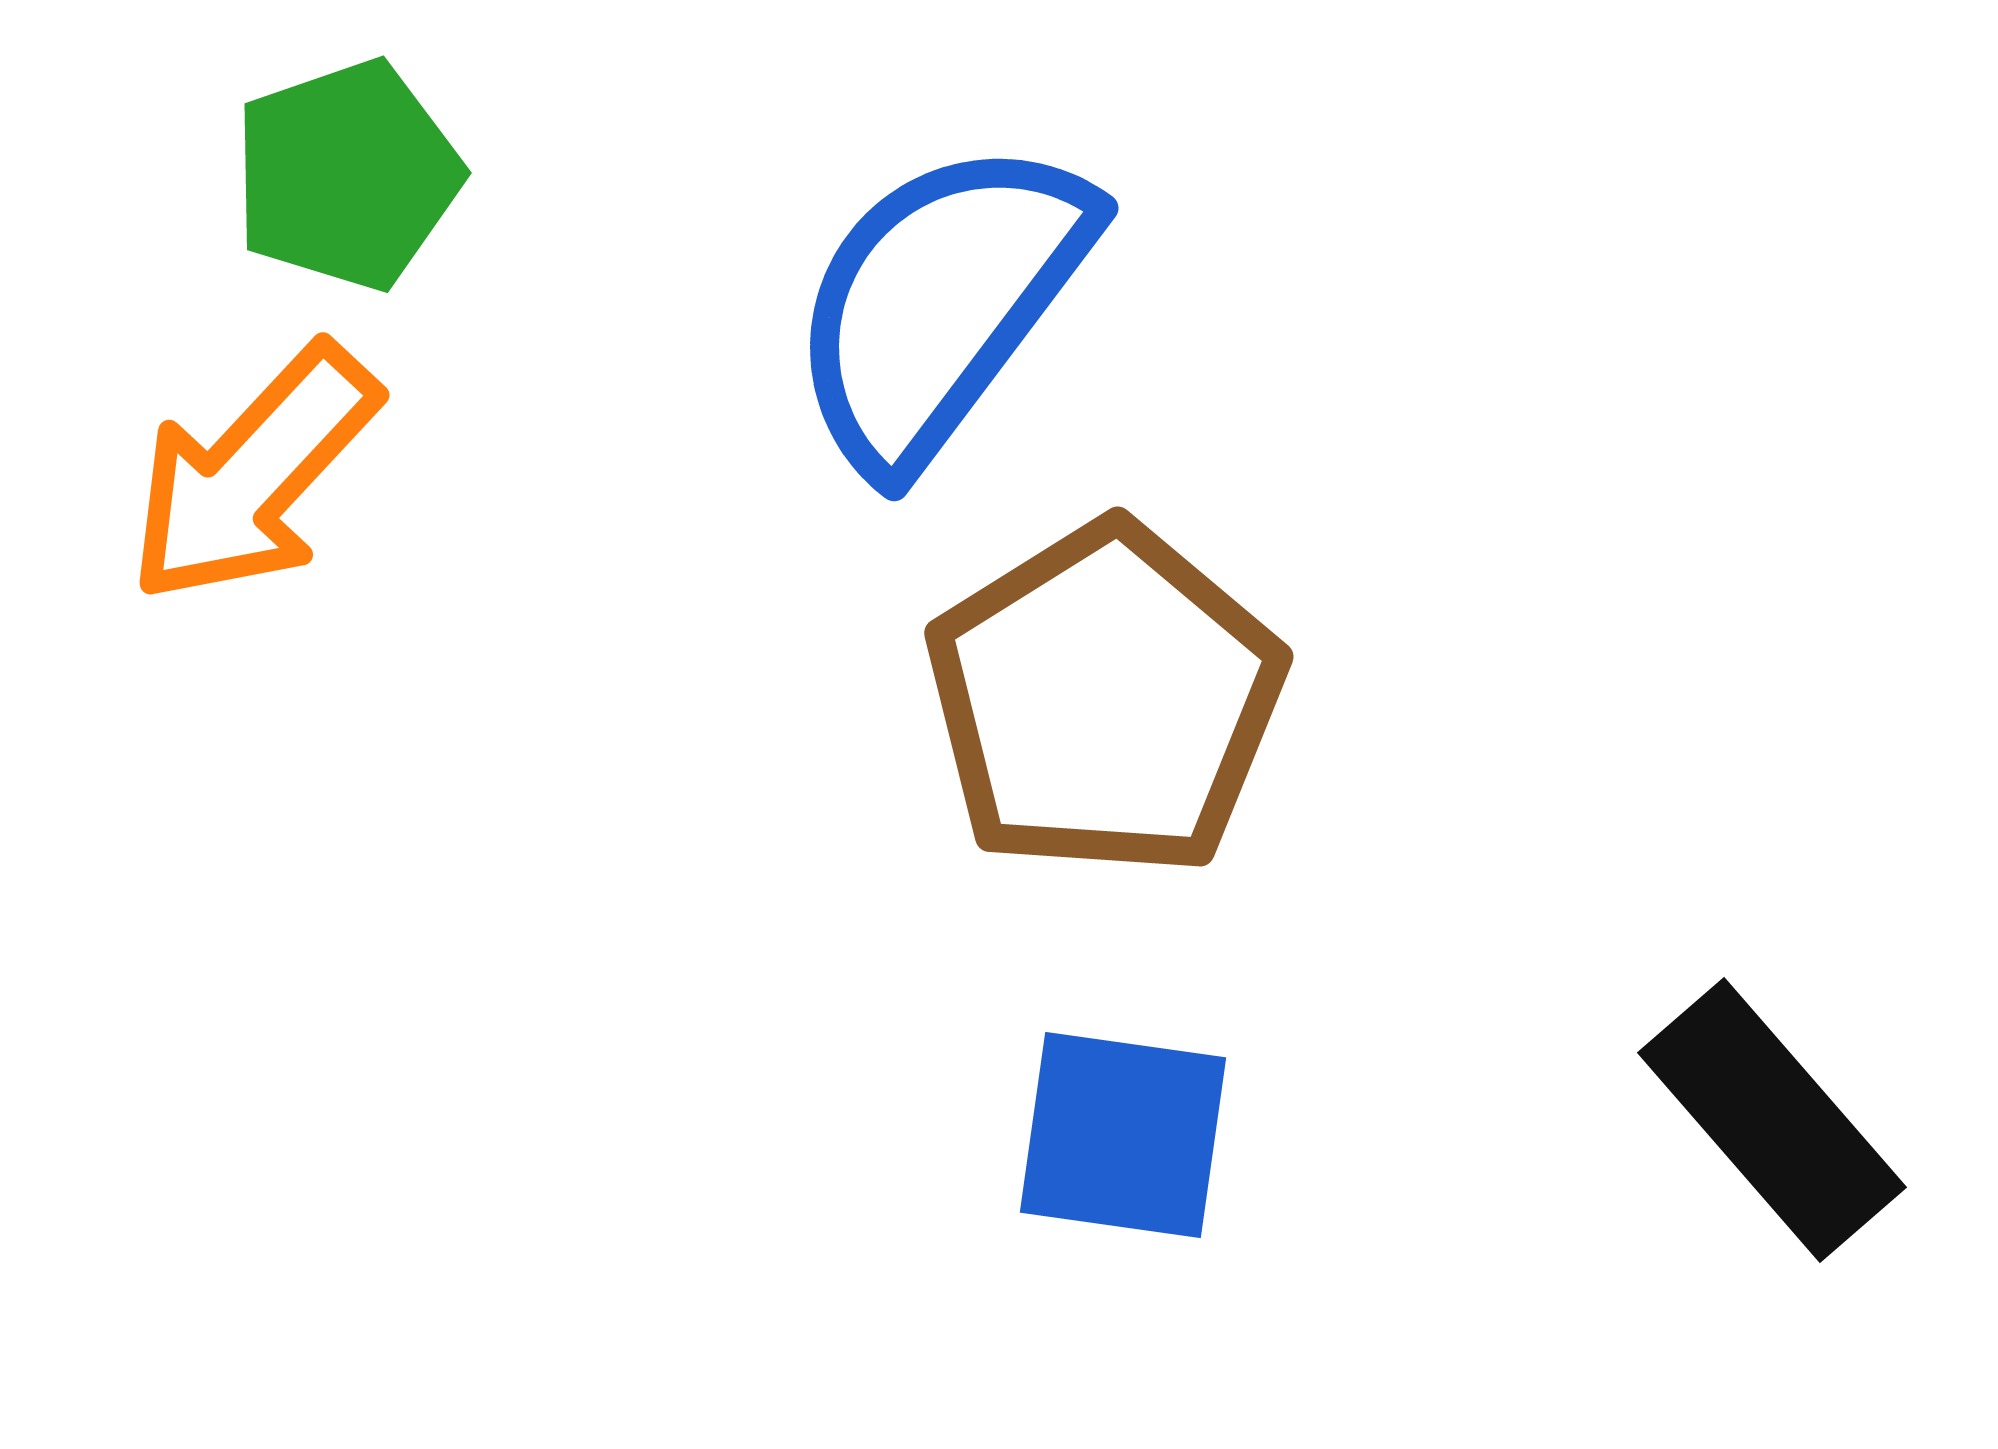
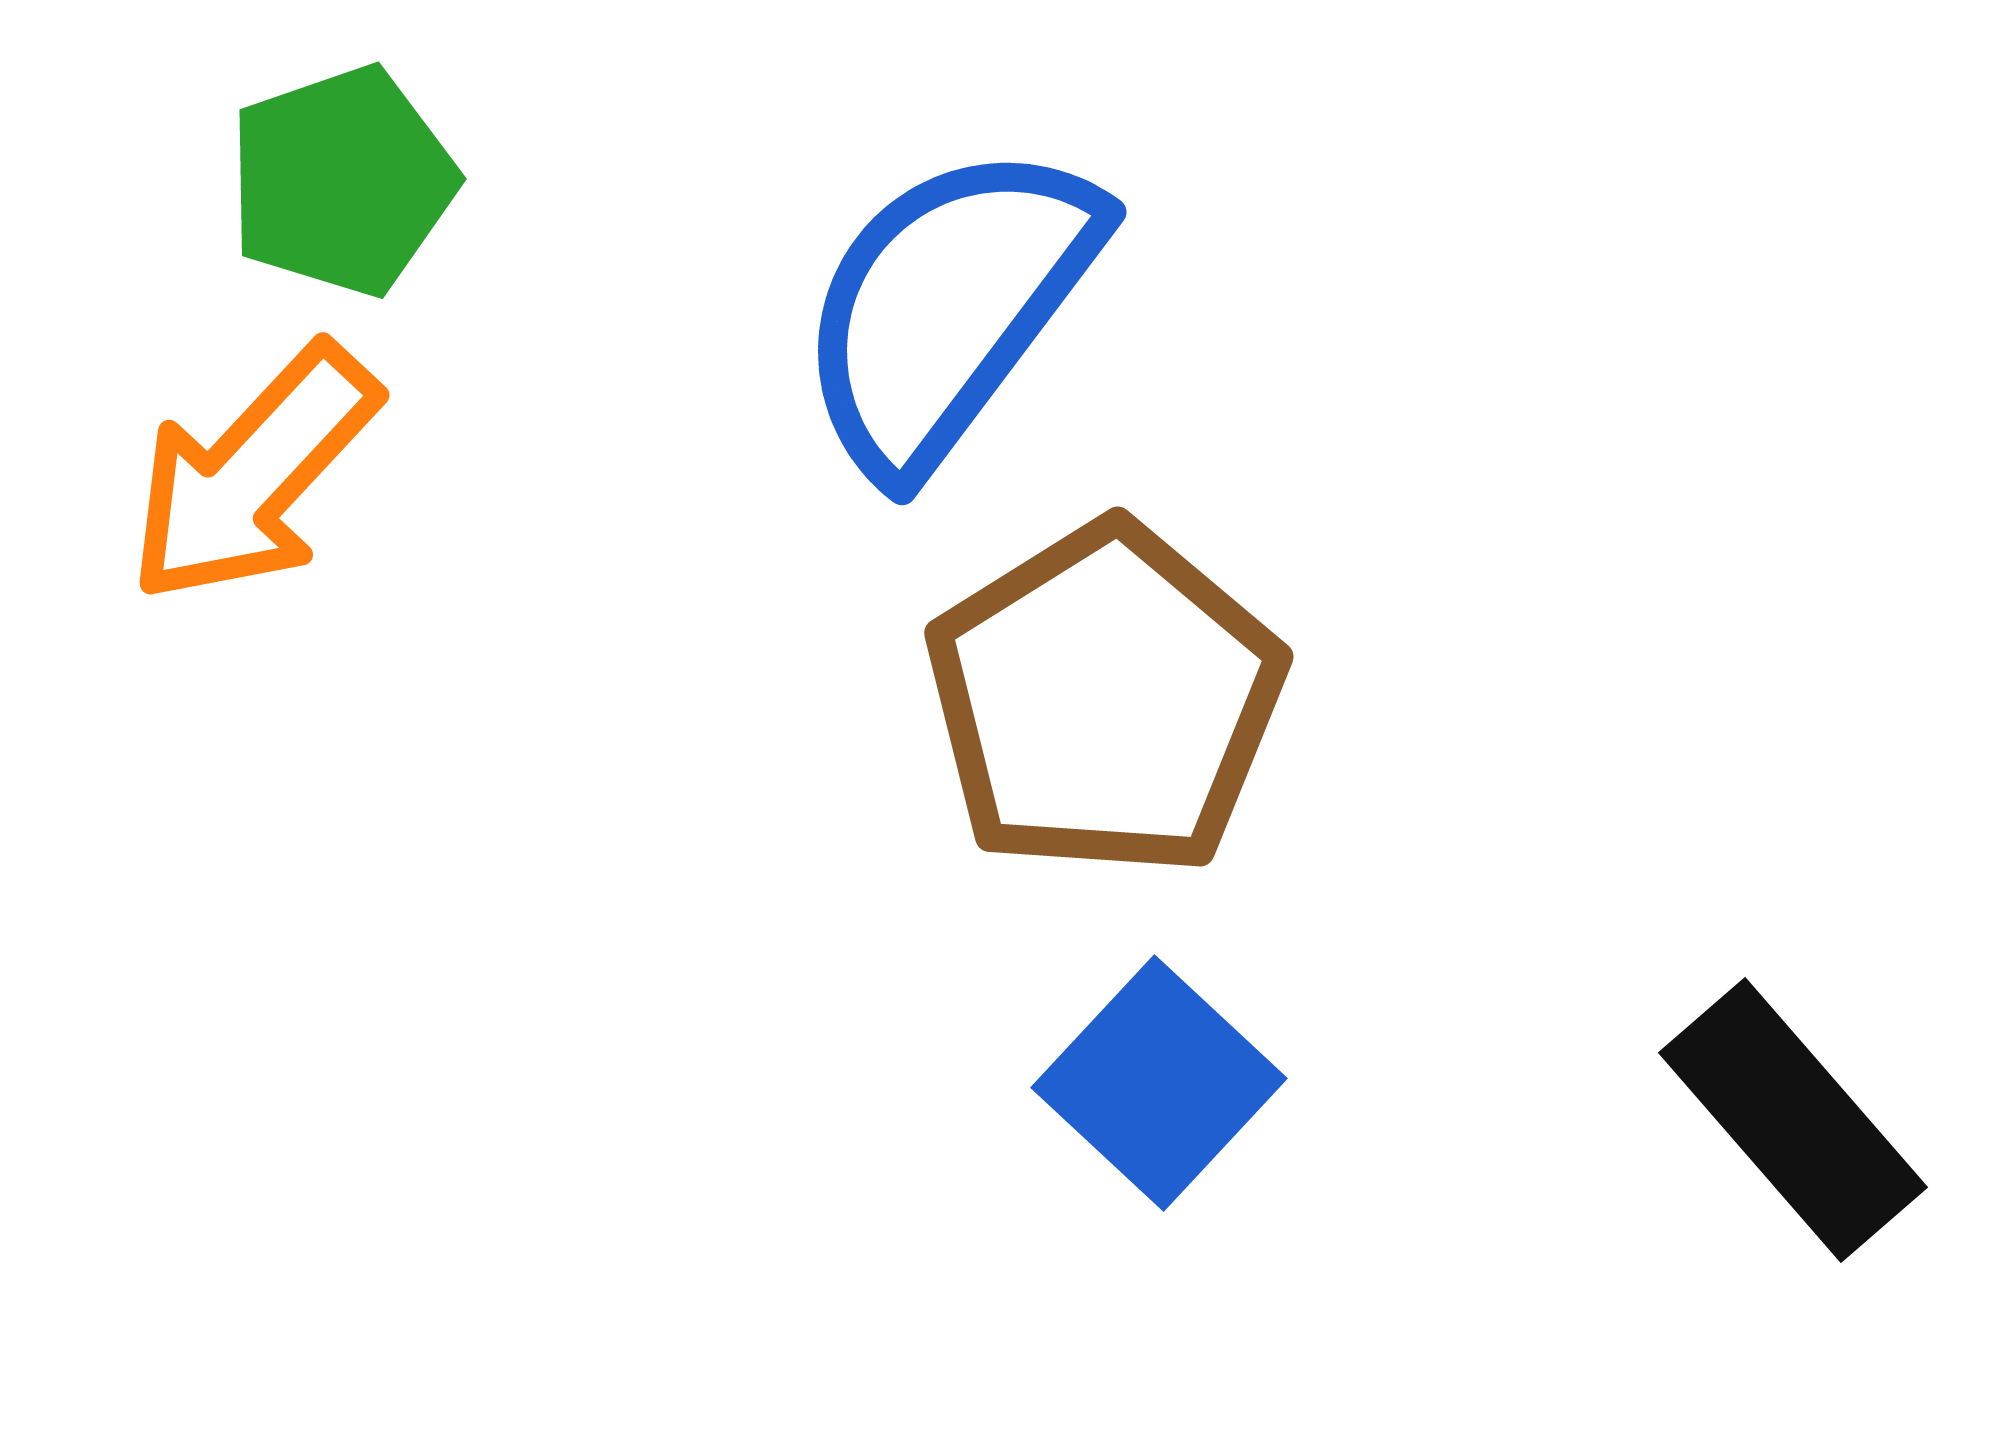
green pentagon: moved 5 px left, 6 px down
blue semicircle: moved 8 px right, 4 px down
black rectangle: moved 21 px right
blue square: moved 36 px right, 52 px up; rotated 35 degrees clockwise
